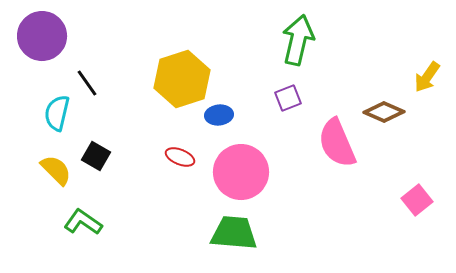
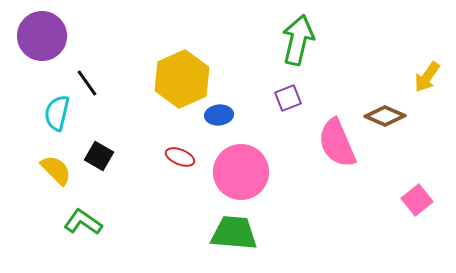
yellow hexagon: rotated 6 degrees counterclockwise
brown diamond: moved 1 px right, 4 px down
black square: moved 3 px right
